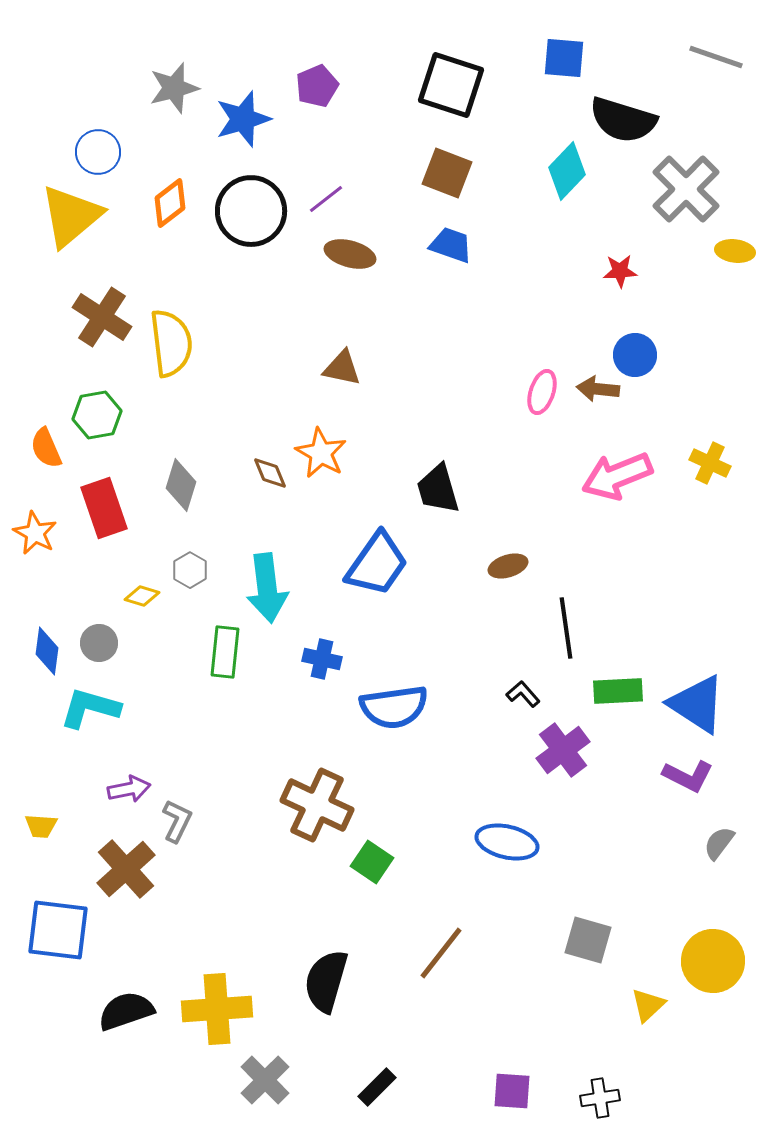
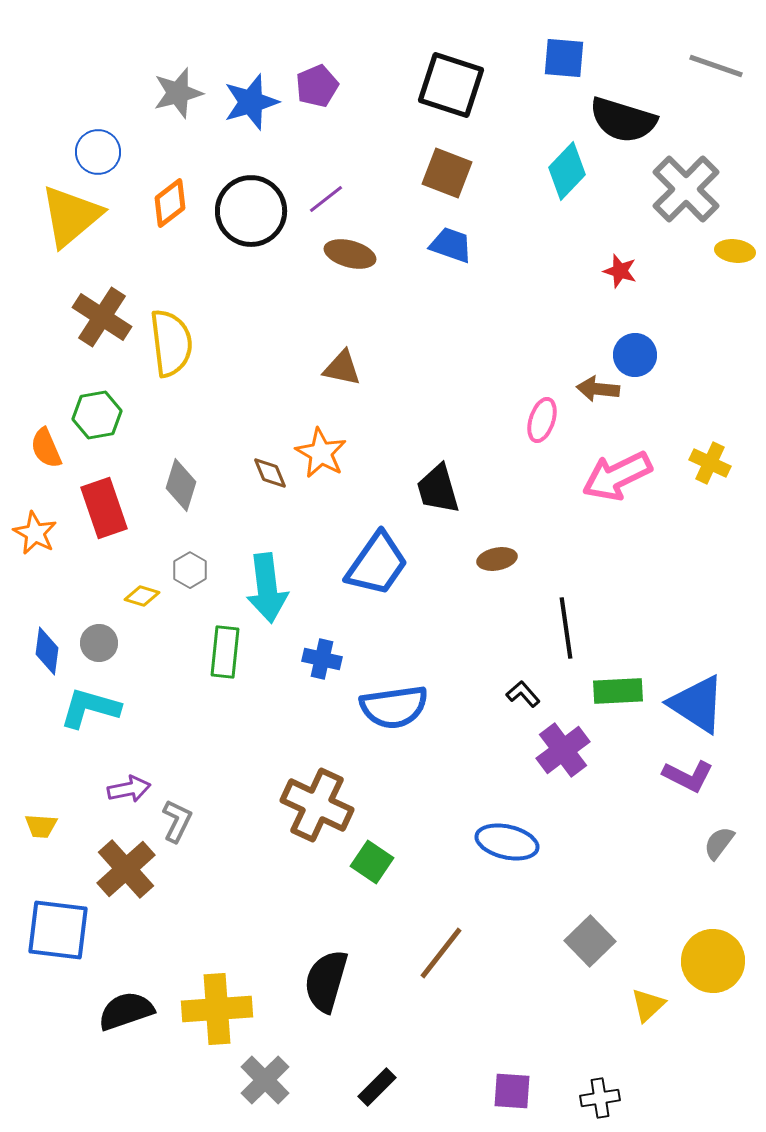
gray line at (716, 57): moved 9 px down
gray star at (174, 88): moved 4 px right, 5 px down
blue star at (243, 119): moved 8 px right, 17 px up
red star at (620, 271): rotated 20 degrees clockwise
pink ellipse at (542, 392): moved 28 px down
pink arrow at (617, 476): rotated 4 degrees counterclockwise
brown ellipse at (508, 566): moved 11 px left, 7 px up; rotated 6 degrees clockwise
gray square at (588, 940): moved 2 px right, 1 px down; rotated 30 degrees clockwise
